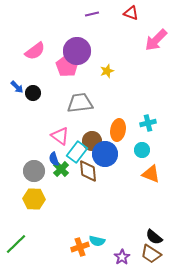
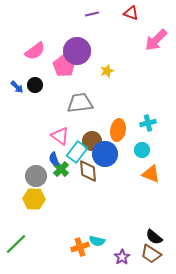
pink pentagon: moved 3 px left
black circle: moved 2 px right, 8 px up
gray circle: moved 2 px right, 5 px down
